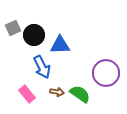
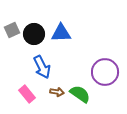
gray square: moved 1 px left, 2 px down
black circle: moved 1 px up
blue triangle: moved 1 px right, 12 px up
purple circle: moved 1 px left, 1 px up
